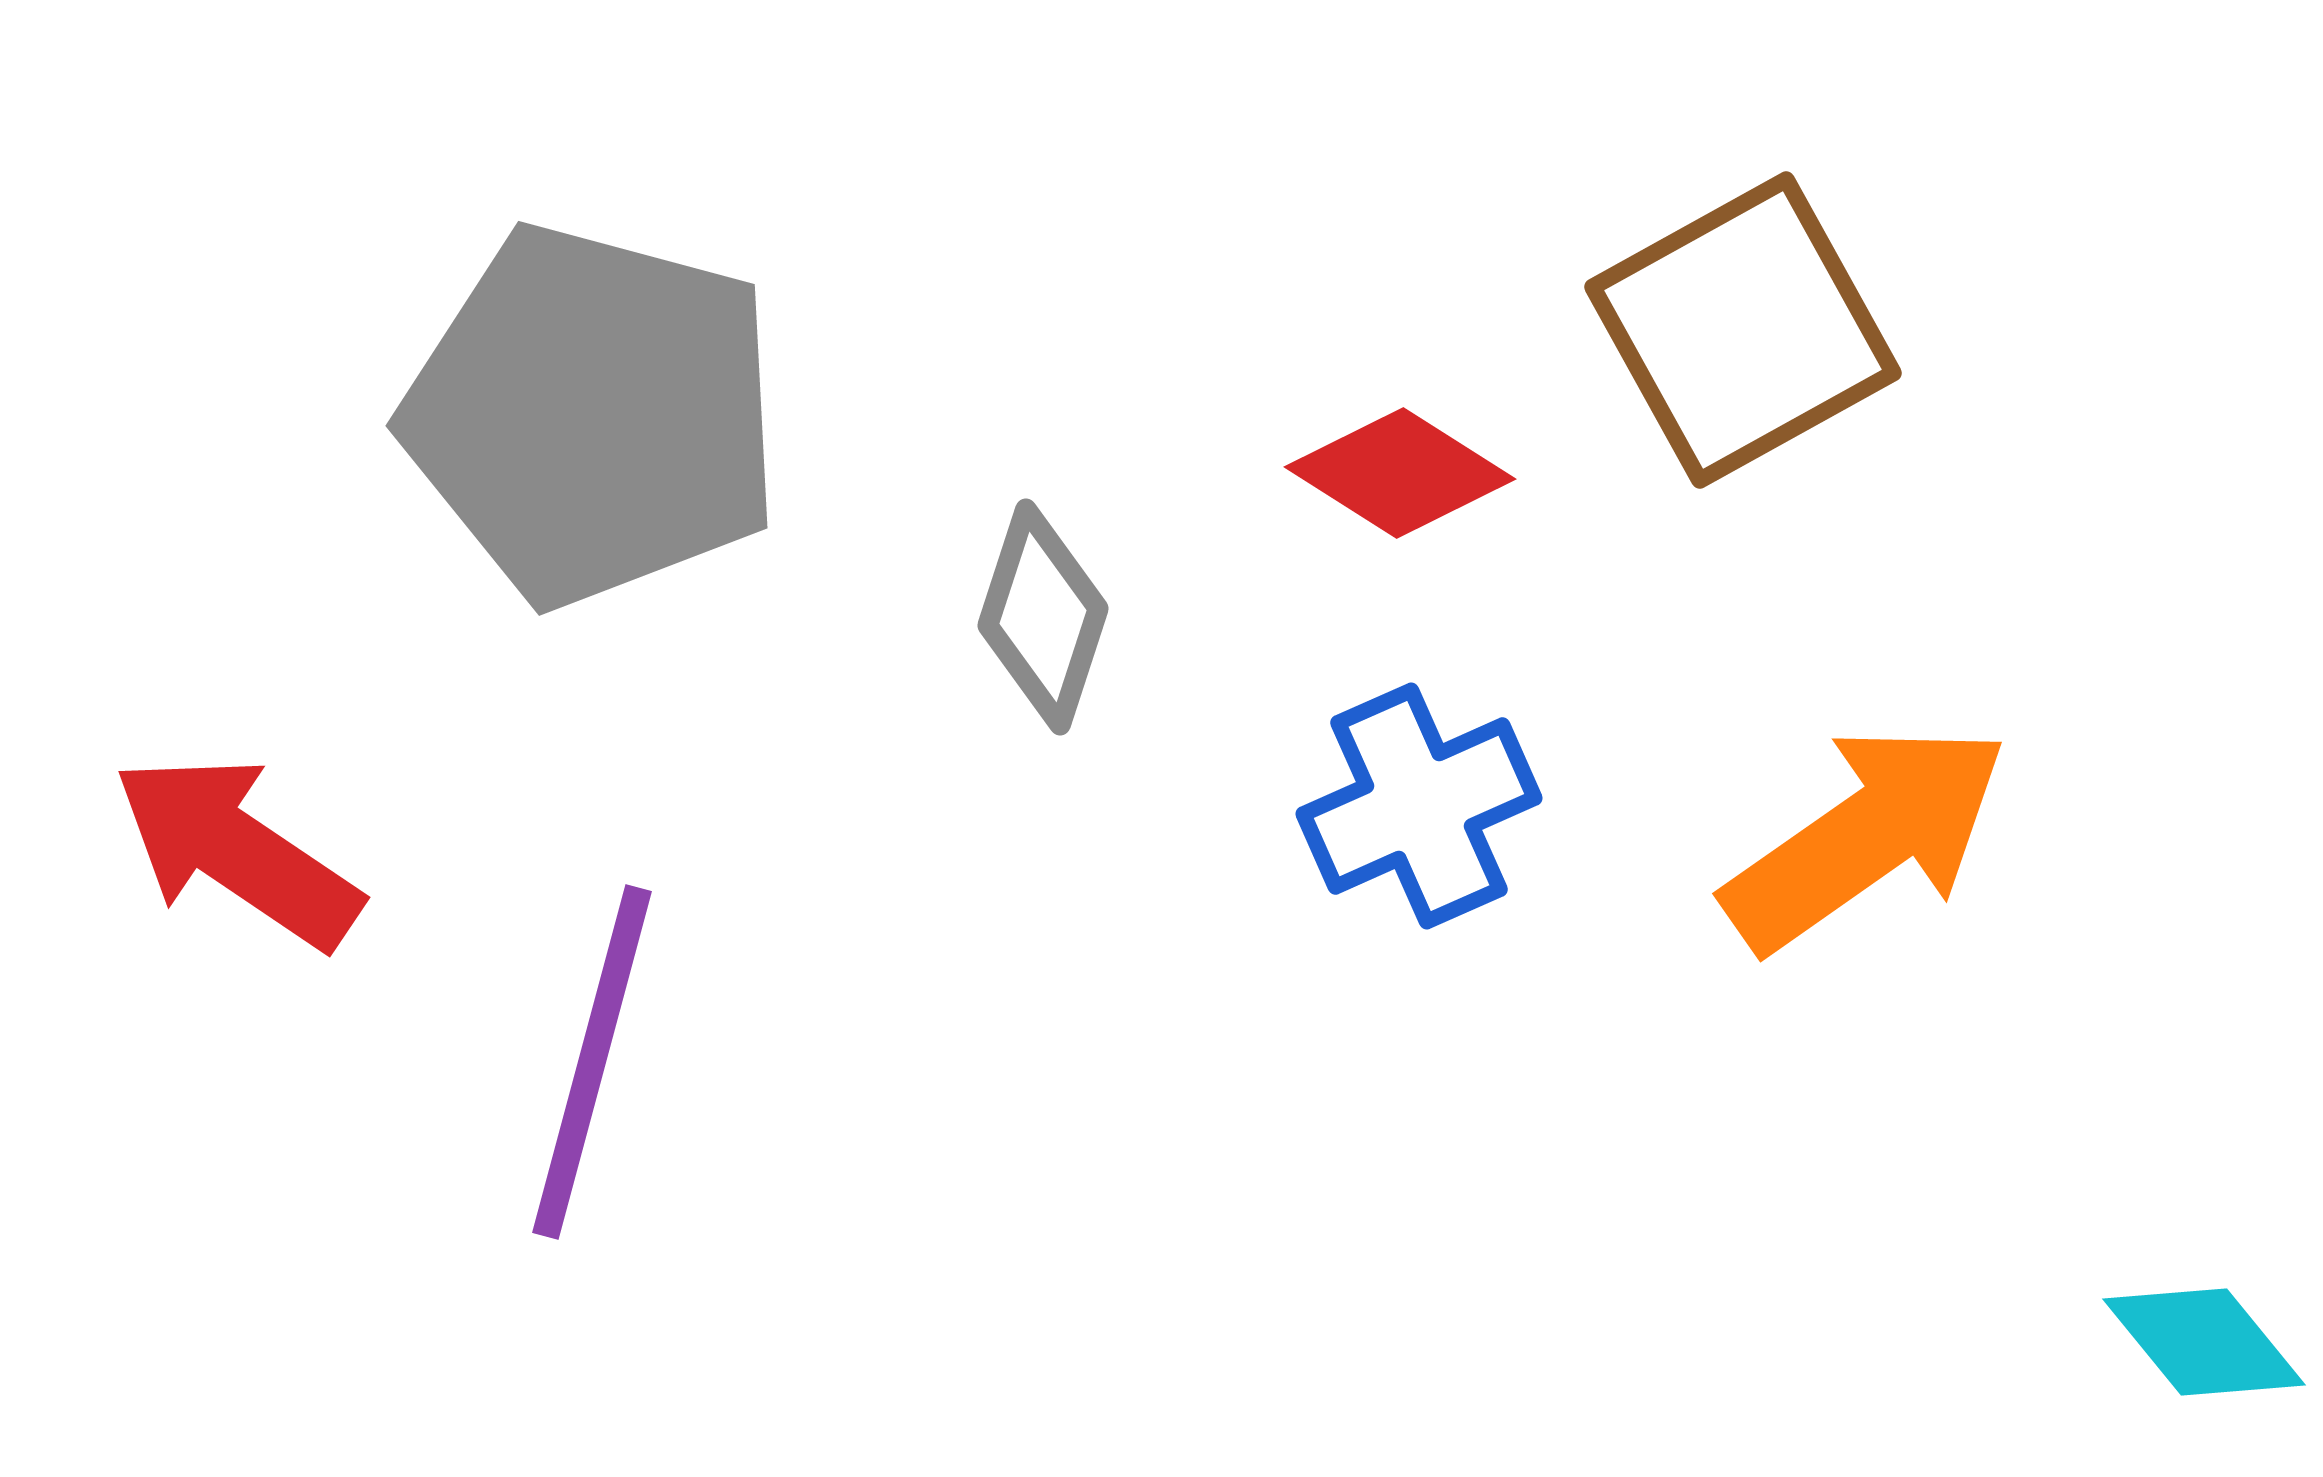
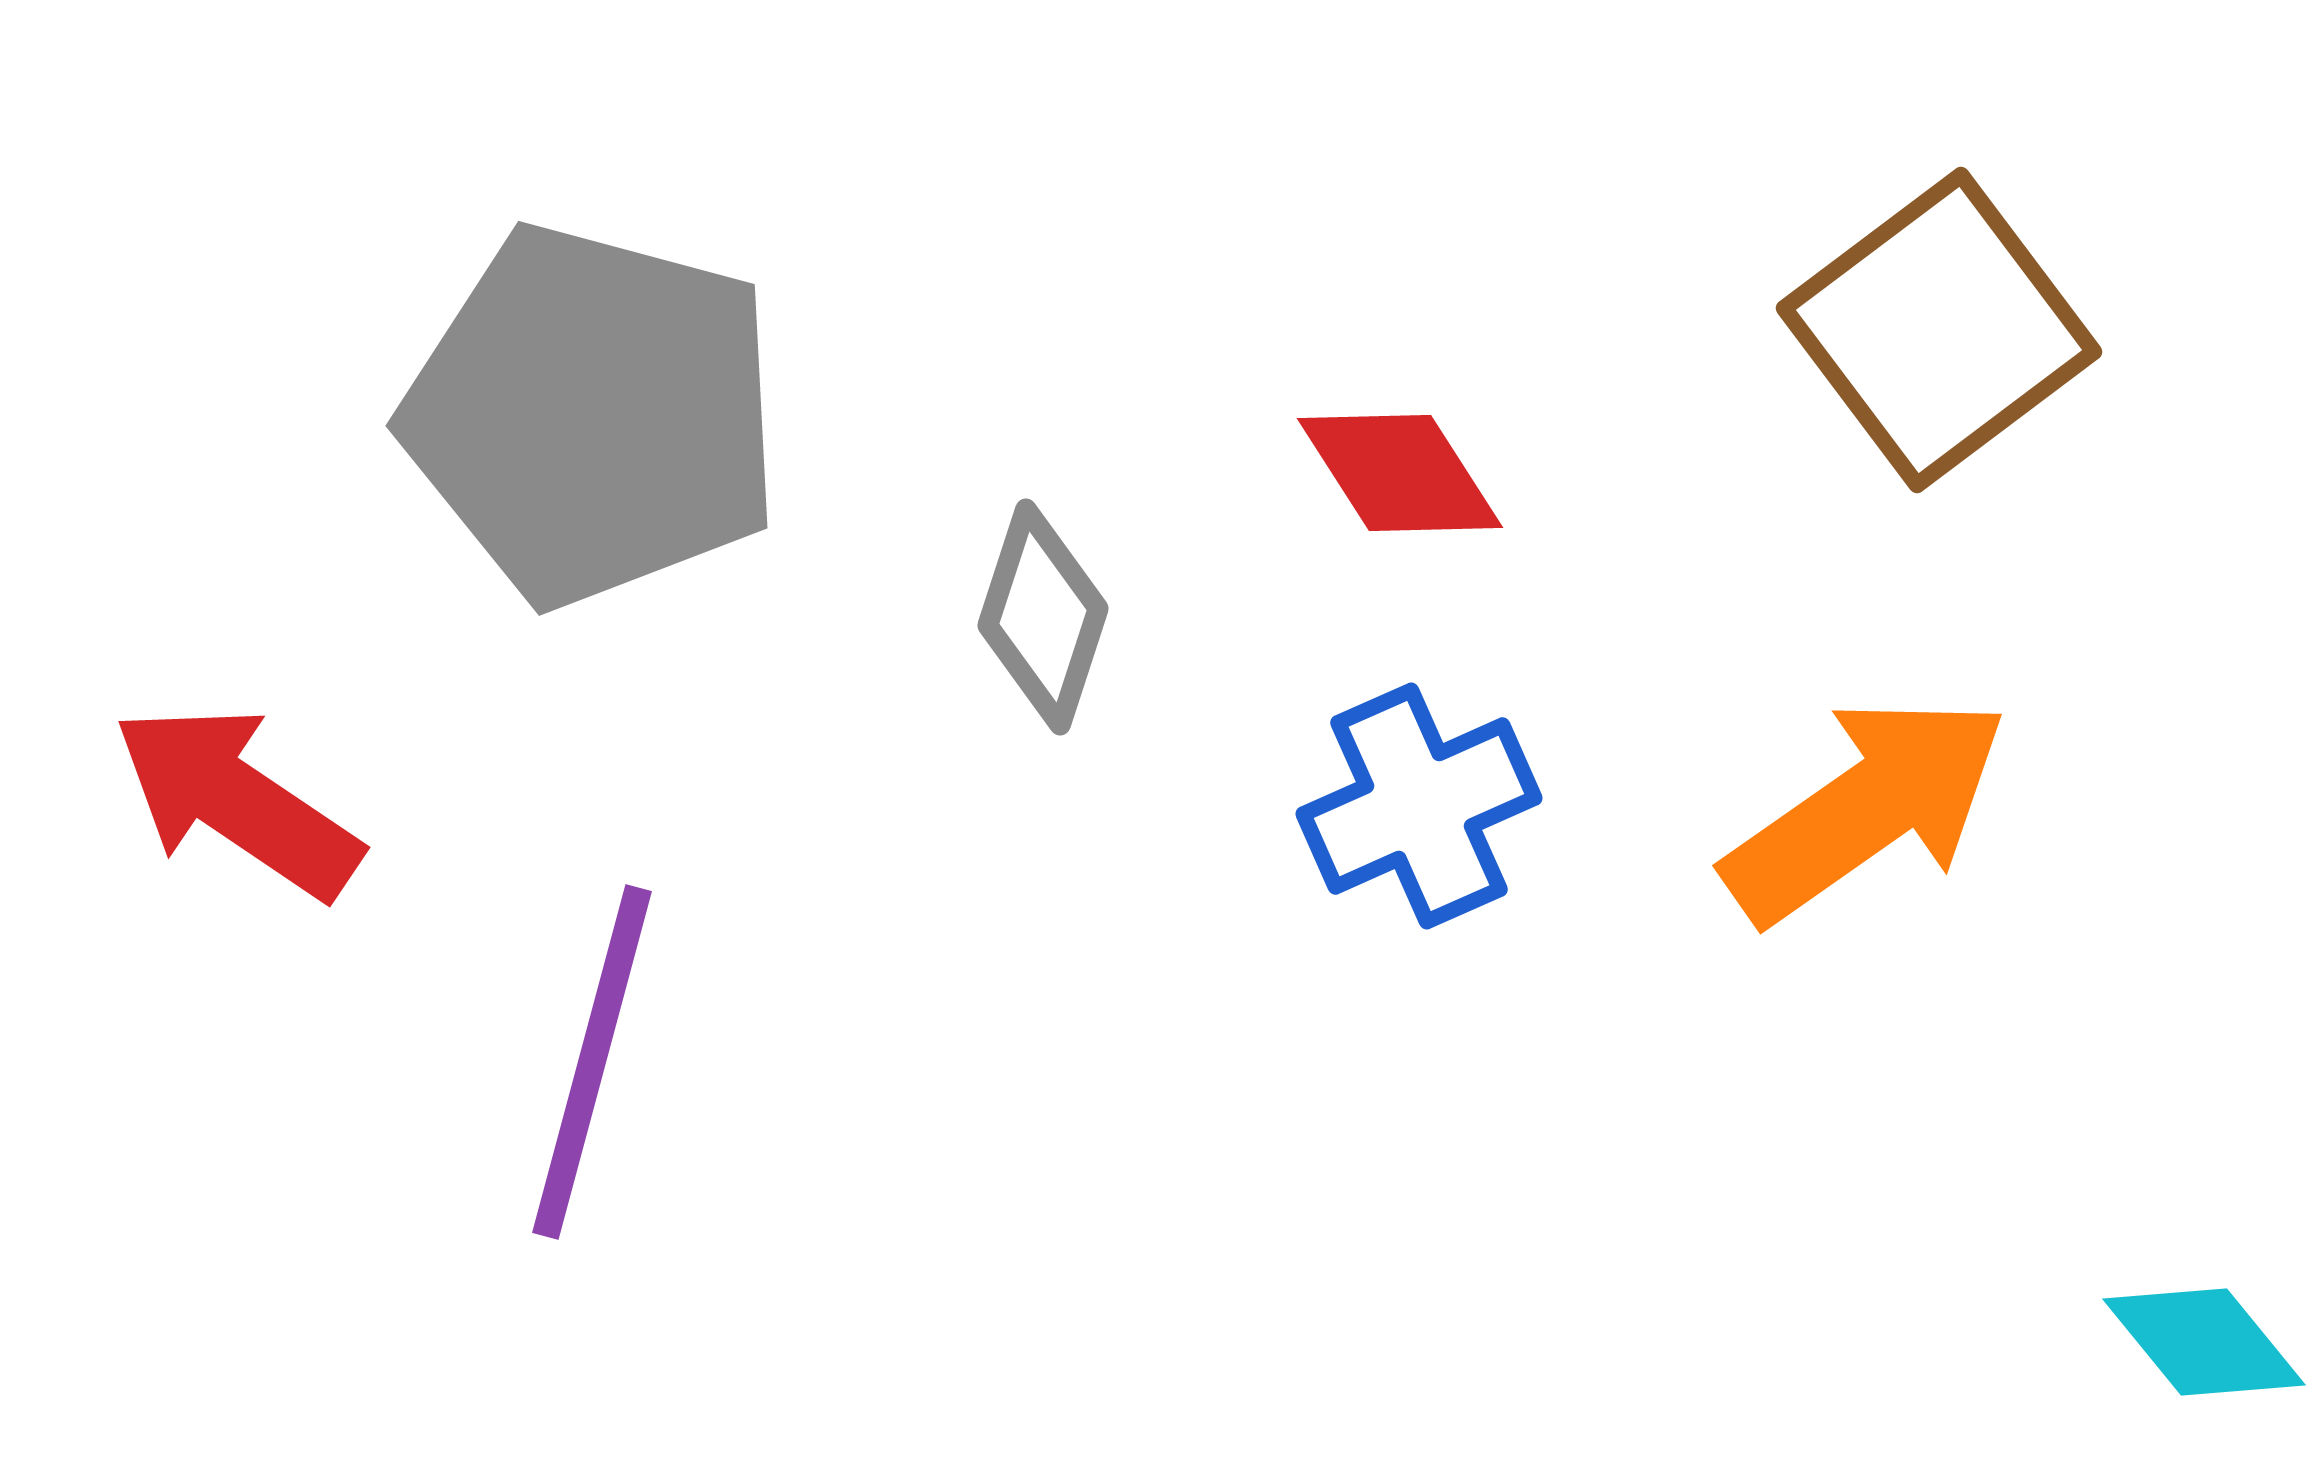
brown square: moved 196 px right; rotated 8 degrees counterclockwise
red diamond: rotated 25 degrees clockwise
orange arrow: moved 28 px up
red arrow: moved 50 px up
